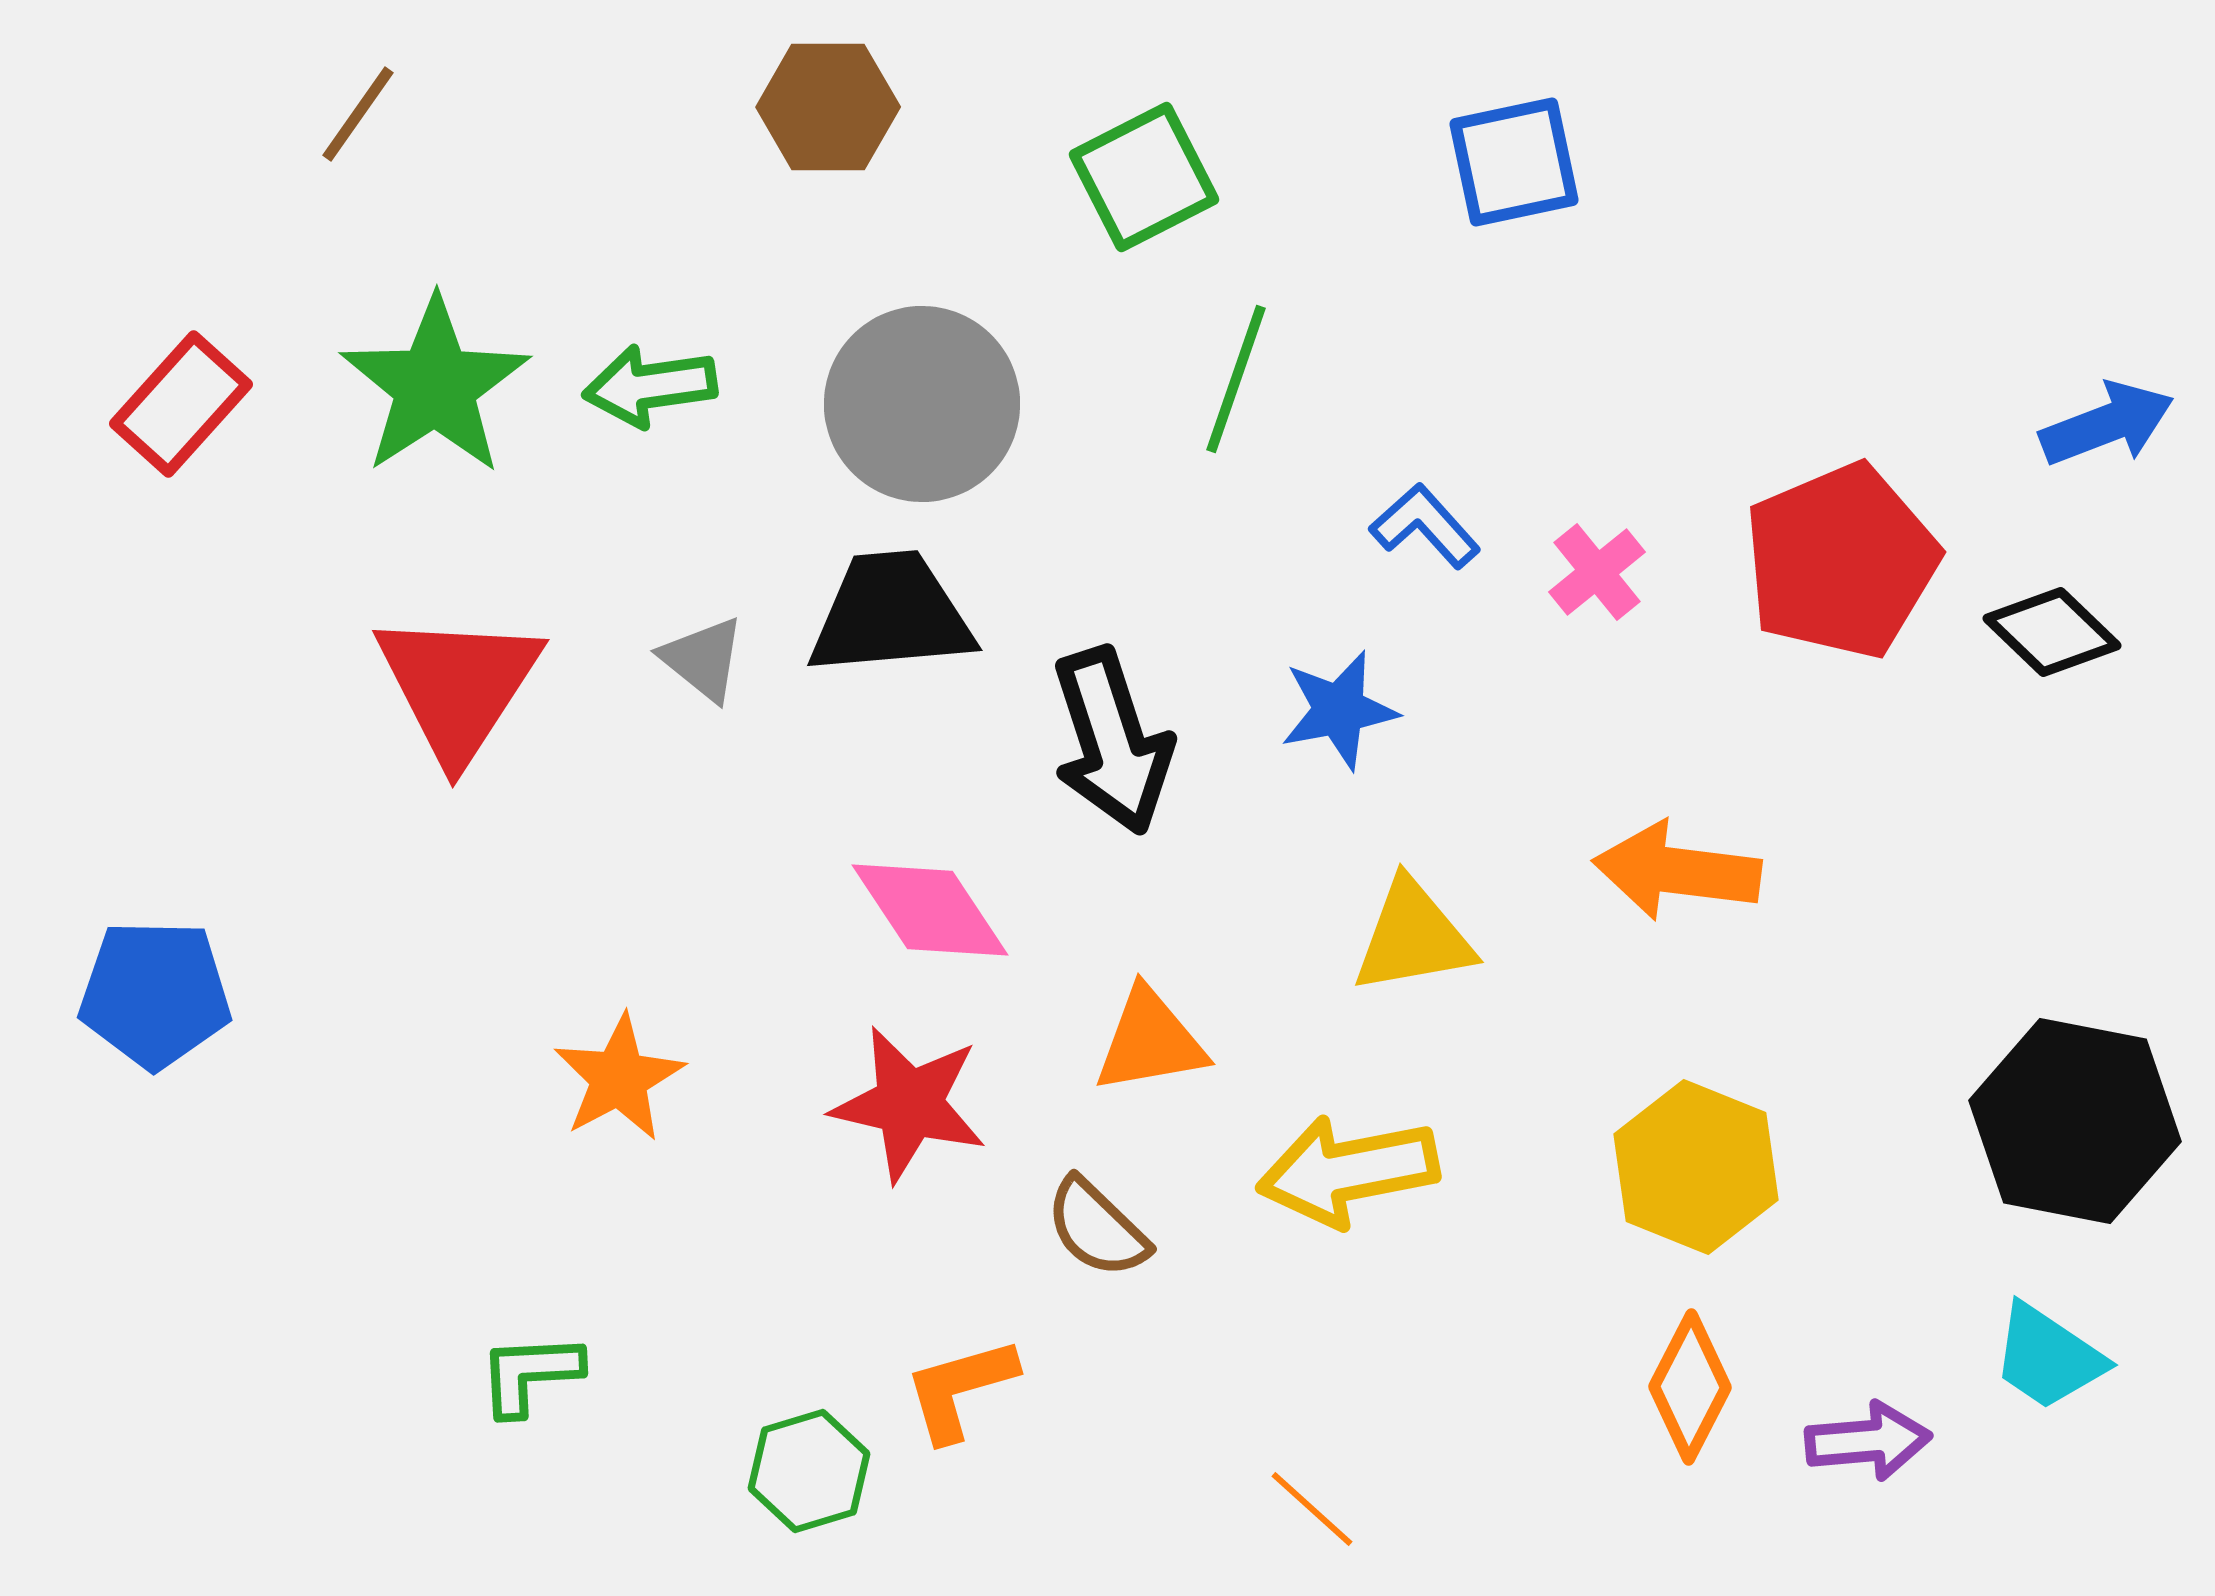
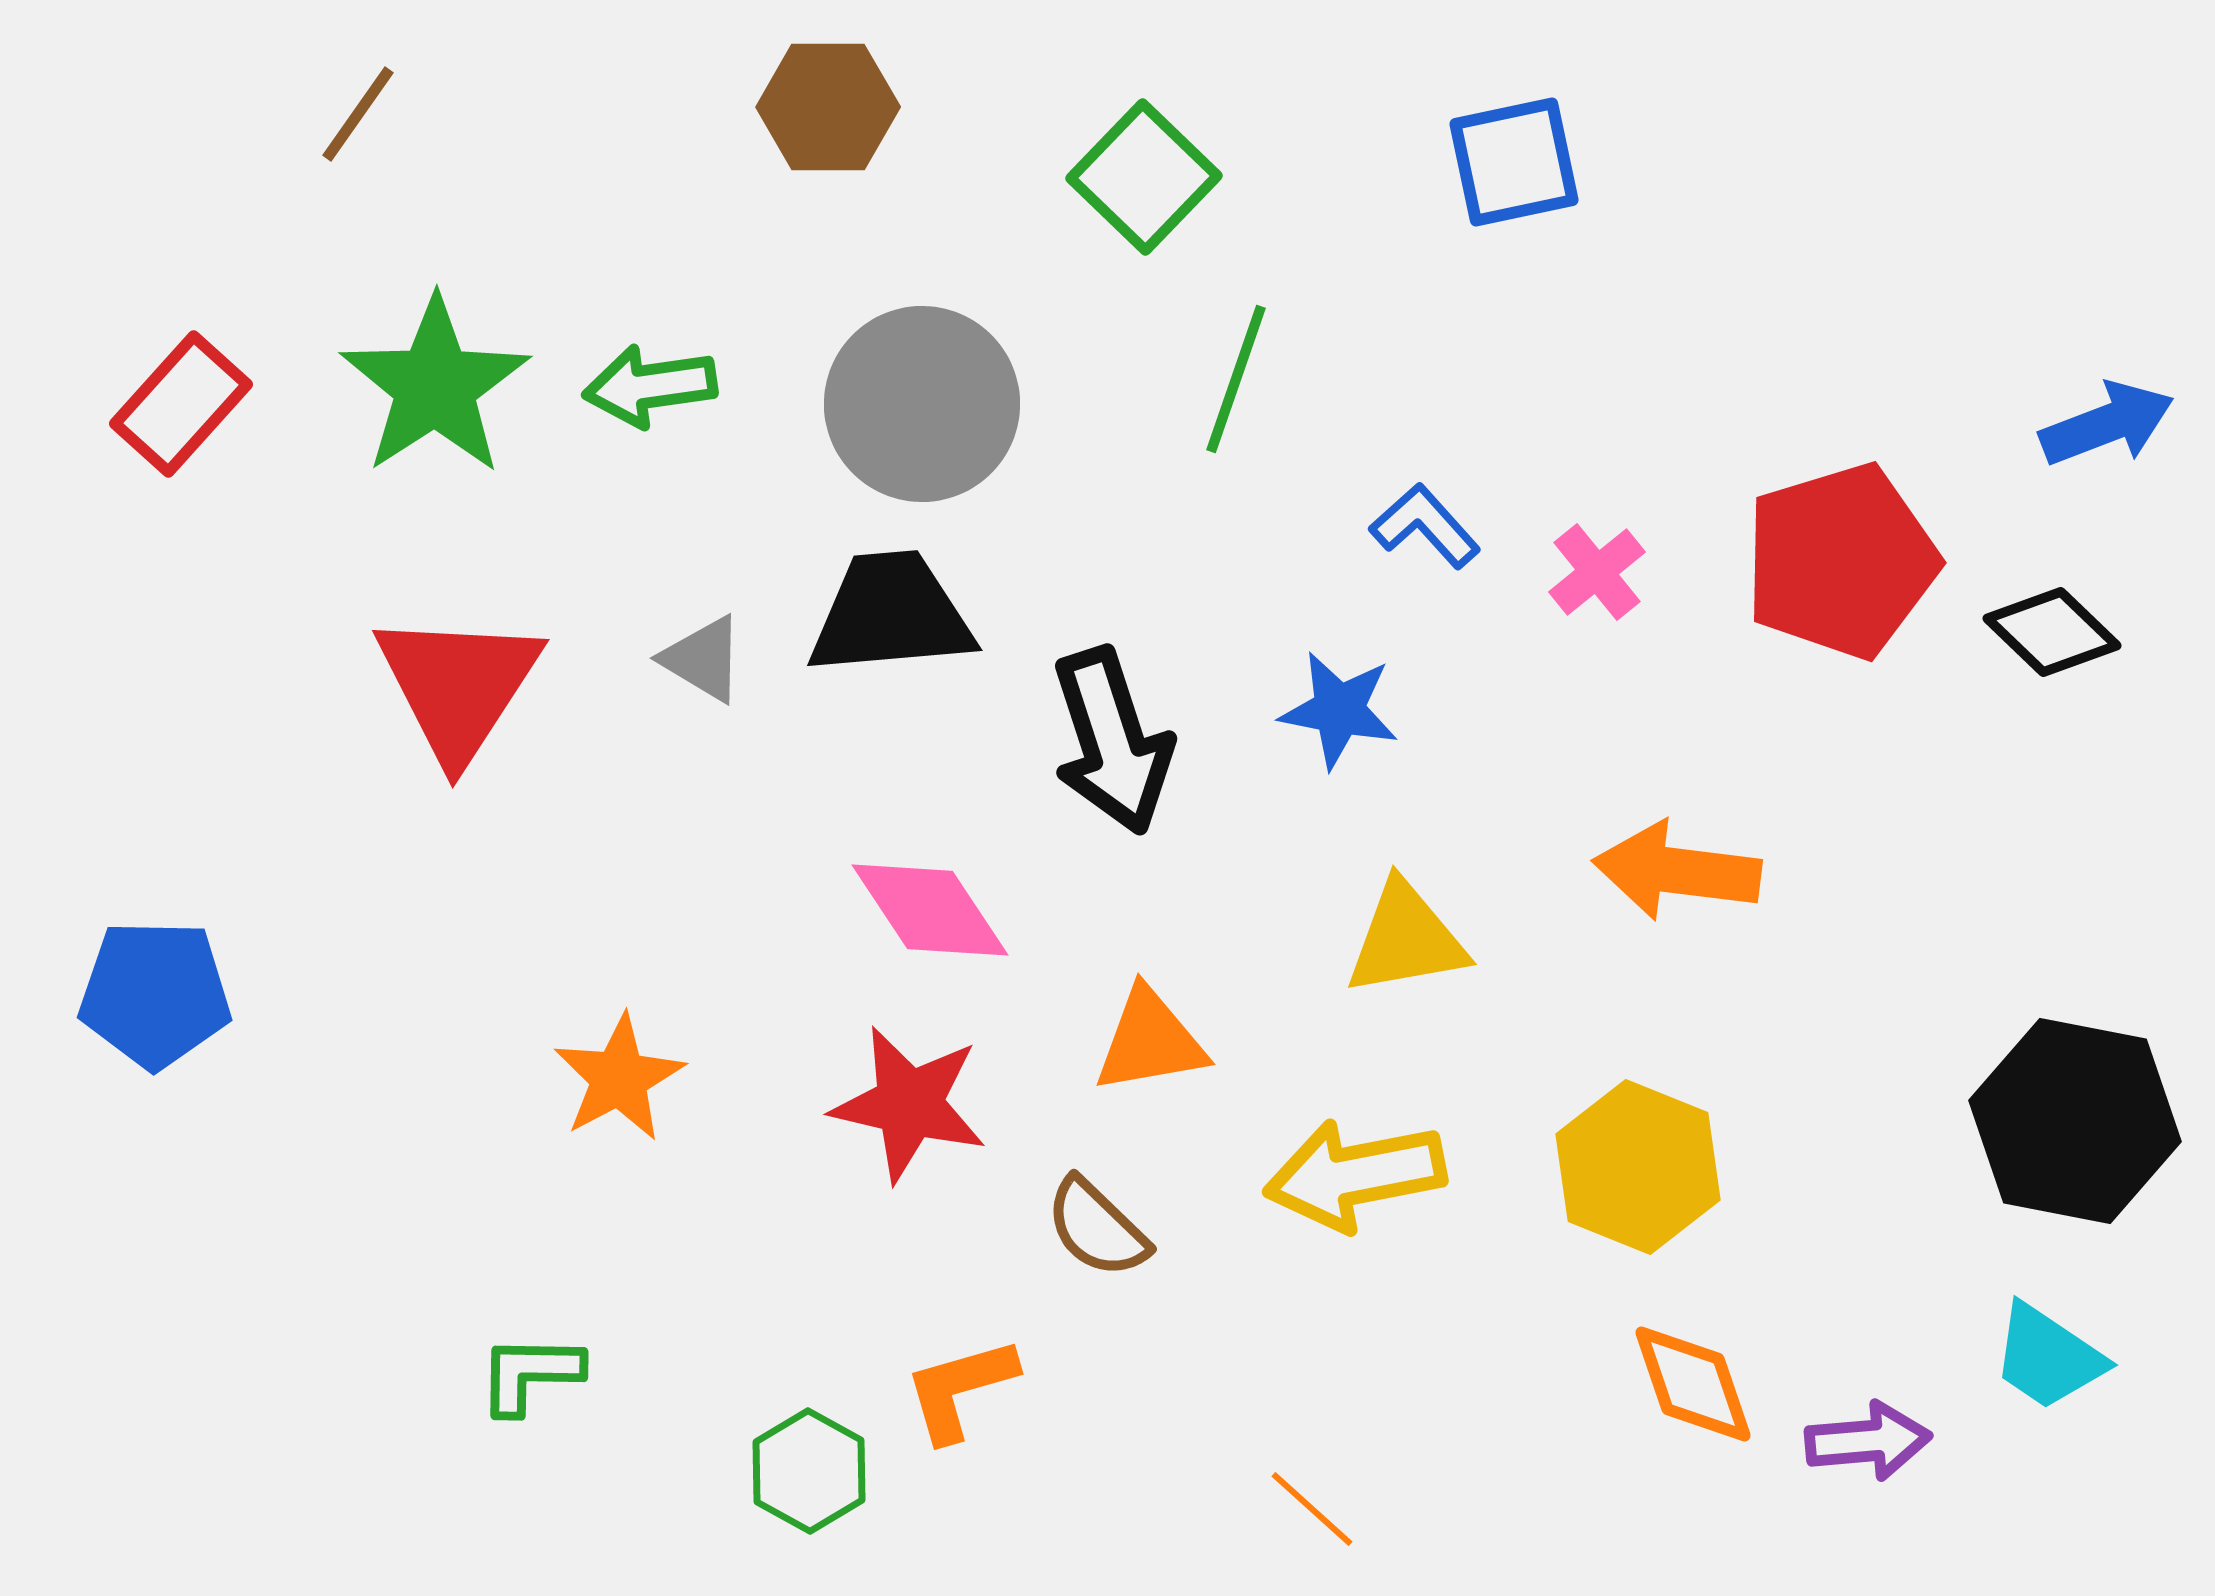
green square: rotated 19 degrees counterclockwise
red pentagon: rotated 6 degrees clockwise
gray triangle: rotated 8 degrees counterclockwise
blue star: rotated 22 degrees clockwise
yellow triangle: moved 7 px left, 2 px down
yellow hexagon: moved 58 px left
yellow arrow: moved 7 px right, 4 px down
green L-shape: rotated 4 degrees clockwise
orange diamond: moved 3 px right, 3 px up; rotated 46 degrees counterclockwise
green hexagon: rotated 14 degrees counterclockwise
